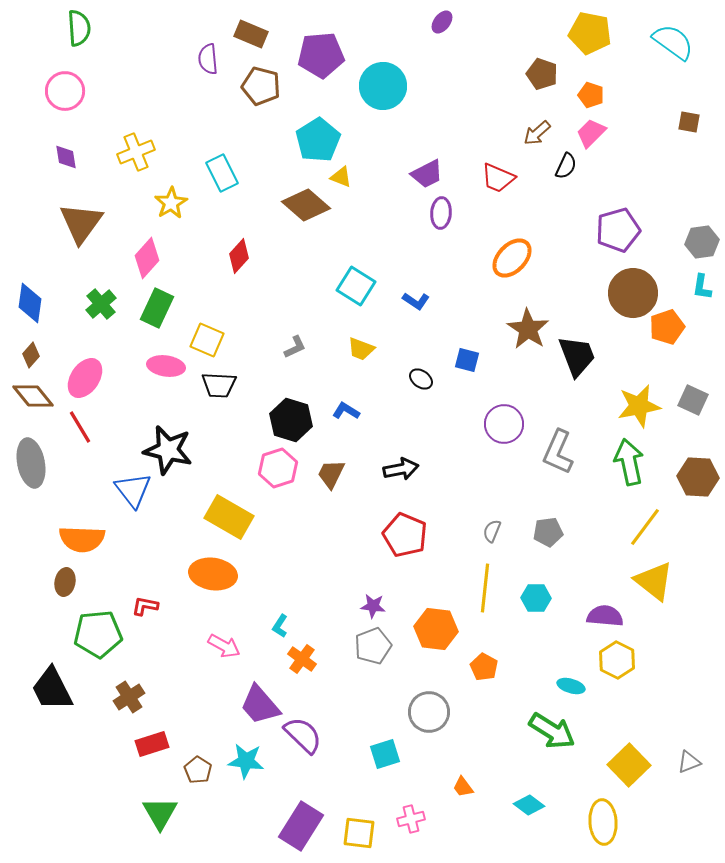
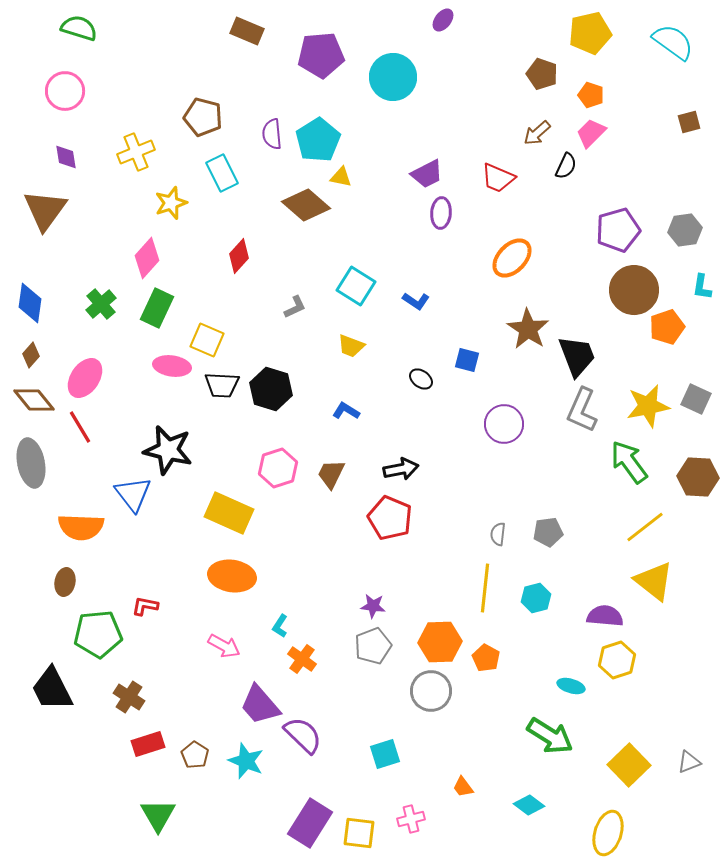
purple ellipse at (442, 22): moved 1 px right, 2 px up
green semicircle at (79, 28): rotated 69 degrees counterclockwise
yellow pentagon at (590, 33): rotated 24 degrees counterclockwise
brown rectangle at (251, 34): moved 4 px left, 3 px up
purple semicircle at (208, 59): moved 64 px right, 75 px down
brown pentagon at (261, 86): moved 58 px left, 31 px down
cyan circle at (383, 86): moved 10 px right, 9 px up
brown square at (689, 122): rotated 25 degrees counterclockwise
yellow triangle at (341, 177): rotated 10 degrees counterclockwise
yellow star at (171, 203): rotated 12 degrees clockwise
brown triangle at (81, 223): moved 36 px left, 13 px up
gray hexagon at (702, 242): moved 17 px left, 12 px up
brown circle at (633, 293): moved 1 px right, 3 px up
gray L-shape at (295, 347): moved 40 px up
yellow trapezoid at (361, 349): moved 10 px left, 3 px up
pink ellipse at (166, 366): moved 6 px right
black trapezoid at (219, 385): moved 3 px right
brown diamond at (33, 396): moved 1 px right, 4 px down
gray square at (693, 400): moved 3 px right, 1 px up
yellow star at (639, 406): moved 9 px right
black hexagon at (291, 420): moved 20 px left, 31 px up
gray L-shape at (558, 452): moved 24 px right, 42 px up
green arrow at (629, 462): rotated 24 degrees counterclockwise
blue triangle at (133, 490): moved 4 px down
yellow rectangle at (229, 517): moved 4 px up; rotated 6 degrees counterclockwise
yellow line at (645, 527): rotated 15 degrees clockwise
gray semicircle at (492, 531): moved 6 px right, 3 px down; rotated 15 degrees counterclockwise
red pentagon at (405, 535): moved 15 px left, 17 px up
orange semicircle at (82, 539): moved 1 px left, 12 px up
orange ellipse at (213, 574): moved 19 px right, 2 px down
cyan hexagon at (536, 598): rotated 16 degrees counterclockwise
orange hexagon at (436, 629): moved 4 px right, 13 px down; rotated 9 degrees counterclockwise
yellow hexagon at (617, 660): rotated 15 degrees clockwise
orange pentagon at (484, 667): moved 2 px right, 9 px up
brown cross at (129, 697): rotated 24 degrees counterclockwise
gray circle at (429, 712): moved 2 px right, 21 px up
green arrow at (552, 731): moved 2 px left, 5 px down
red rectangle at (152, 744): moved 4 px left
cyan star at (246, 761): rotated 15 degrees clockwise
brown pentagon at (198, 770): moved 3 px left, 15 px up
green triangle at (160, 813): moved 2 px left, 2 px down
yellow ellipse at (603, 822): moved 5 px right, 11 px down; rotated 21 degrees clockwise
purple rectangle at (301, 826): moved 9 px right, 3 px up
